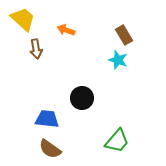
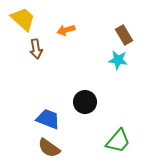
orange arrow: rotated 36 degrees counterclockwise
cyan star: rotated 12 degrees counterclockwise
black circle: moved 3 px right, 4 px down
blue trapezoid: moved 1 px right; rotated 15 degrees clockwise
green trapezoid: moved 1 px right
brown semicircle: moved 1 px left, 1 px up
